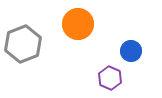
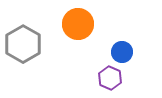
gray hexagon: rotated 9 degrees counterclockwise
blue circle: moved 9 px left, 1 px down
